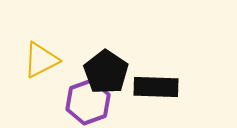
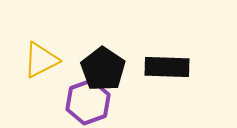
black pentagon: moved 3 px left, 3 px up
black rectangle: moved 11 px right, 20 px up
